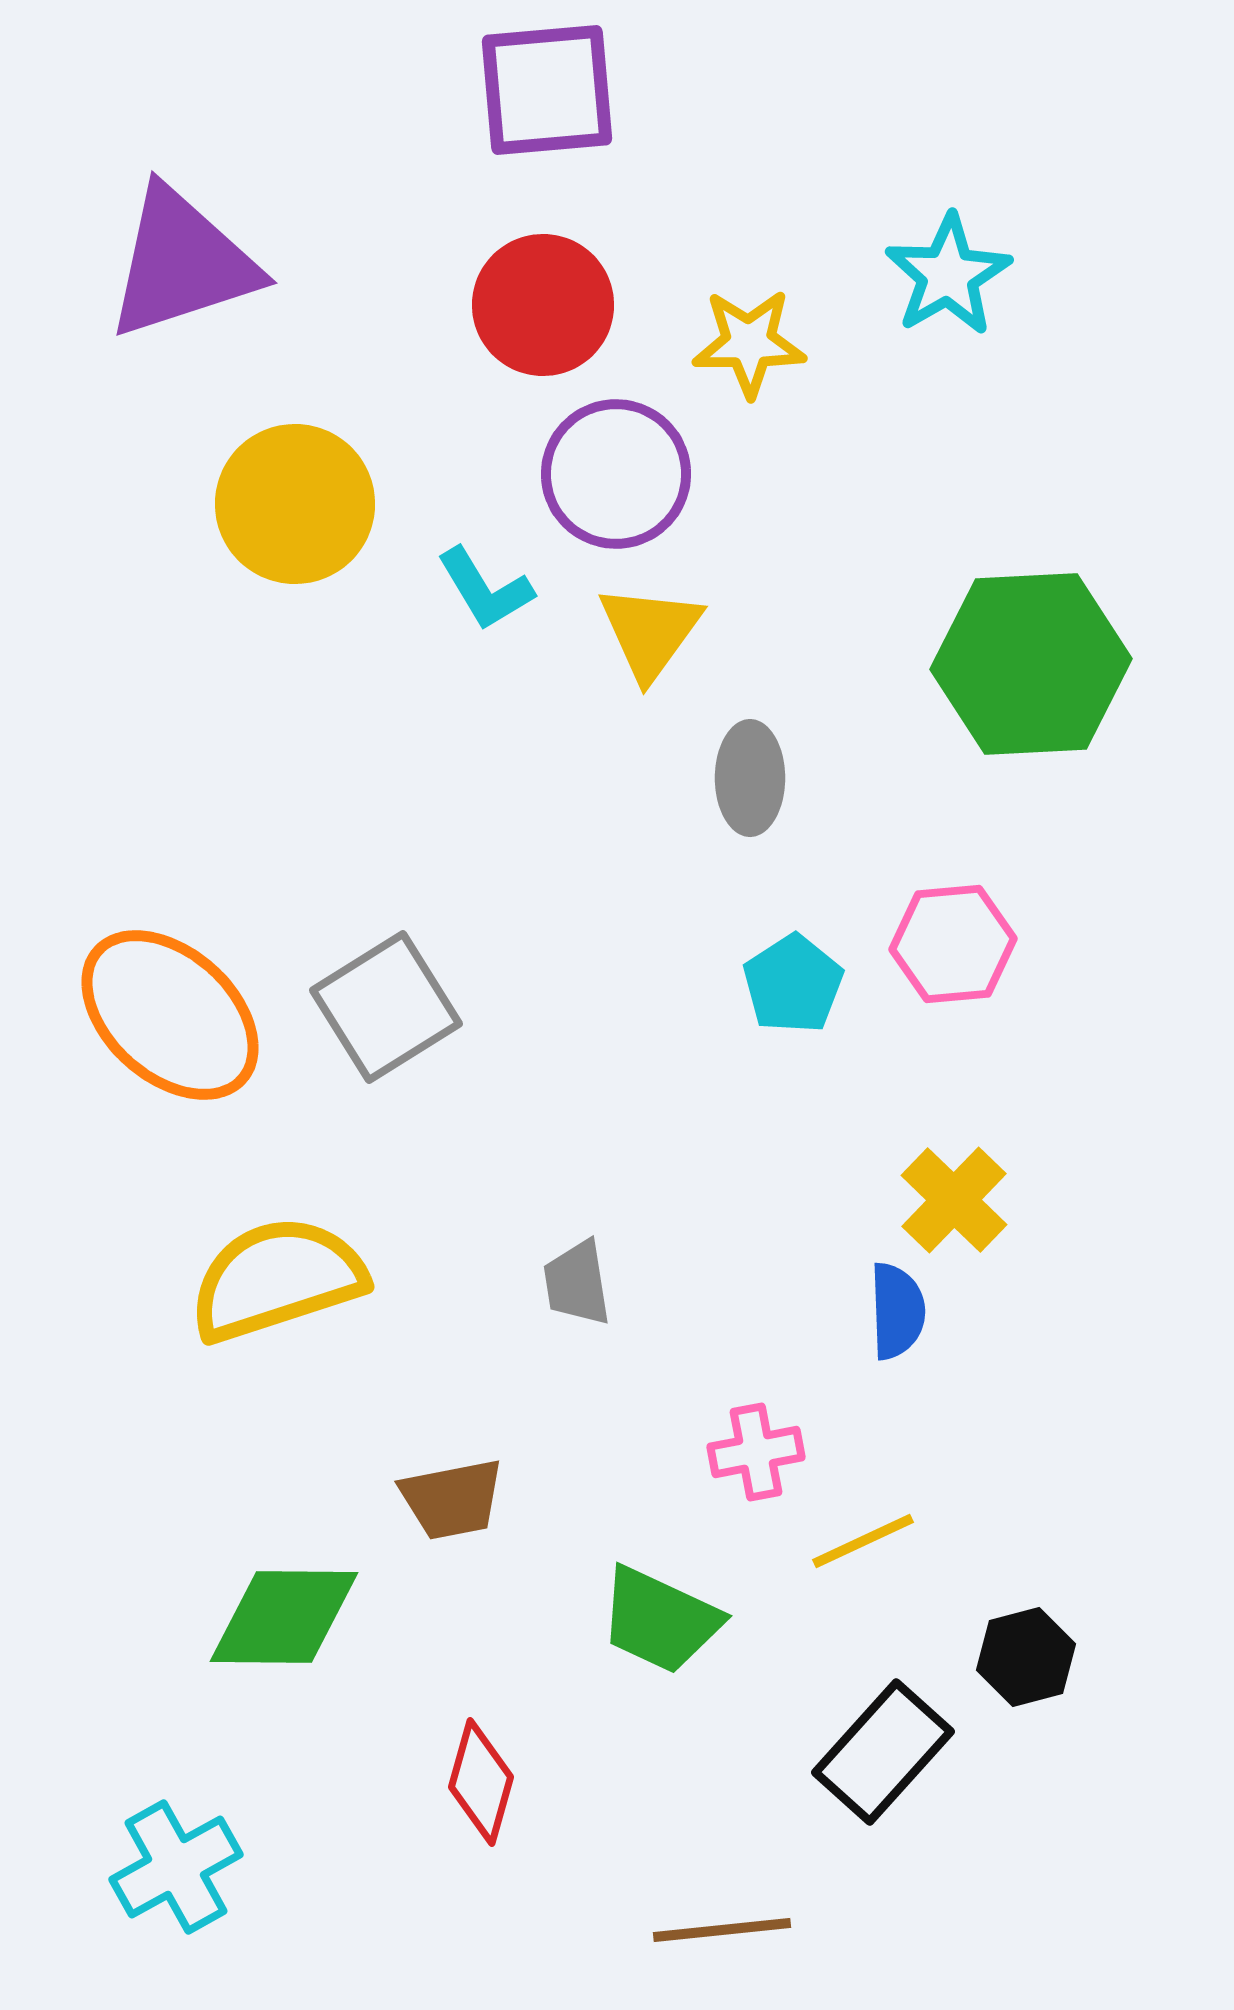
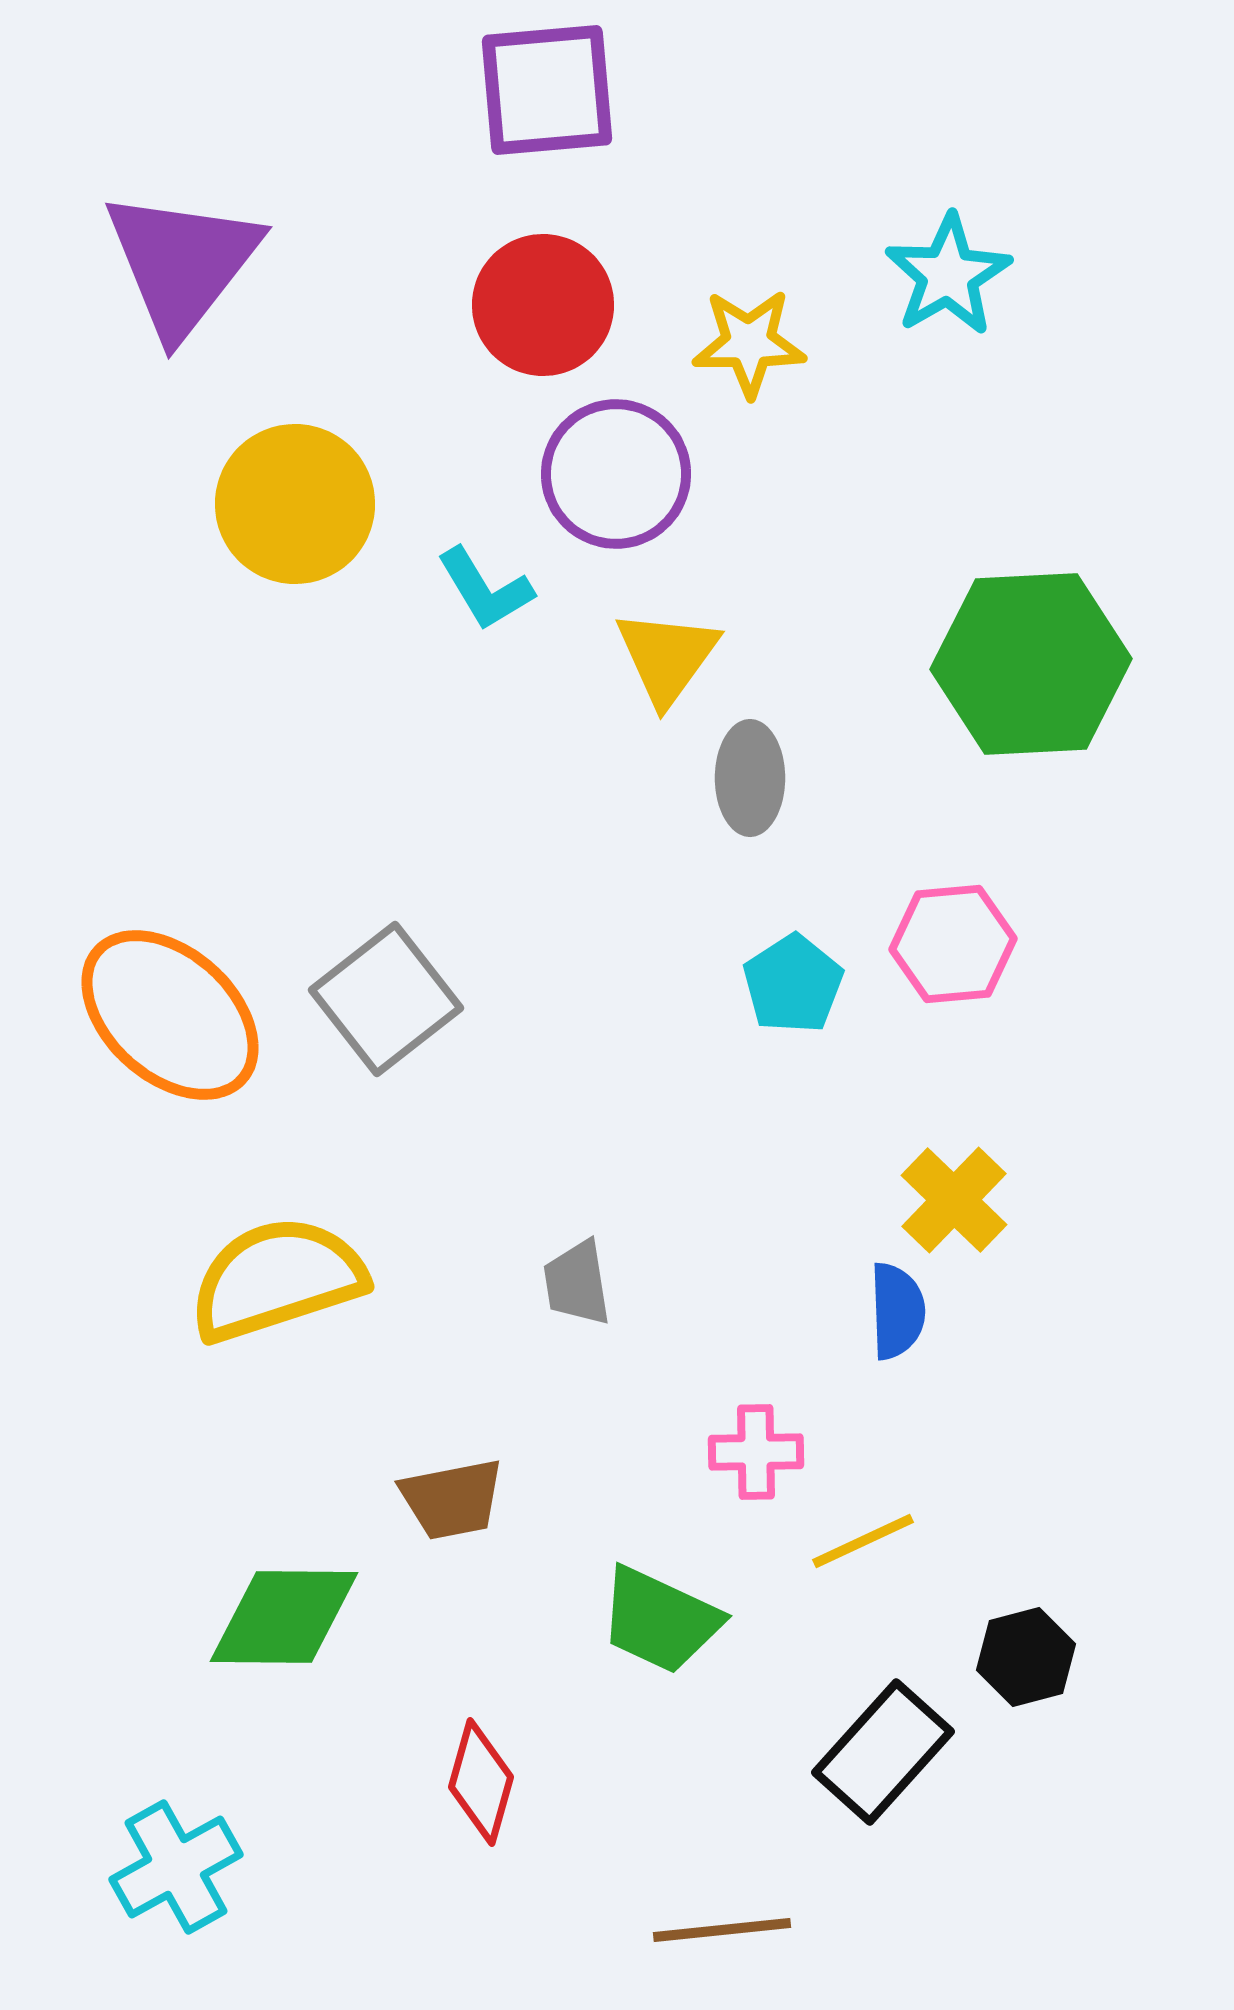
purple triangle: rotated 34 degrees counterclockwise
yellow triangle: moved 17 px right, 25 px down
gray square: moved 8 px up; rotated 6 degrees counterclockwise
pink cross: rotated 10 degrees clockwise
